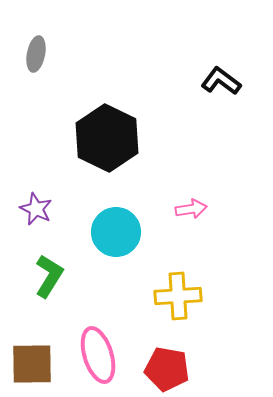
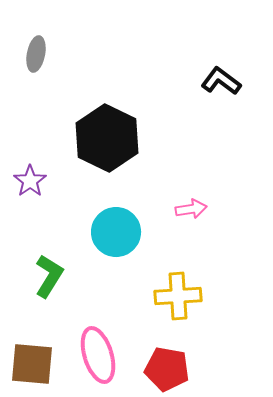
purple star: moved 6 px left, 28 px up; rotated 12 degrees clockwise
brown square: rotated 6 degrees clockwise
